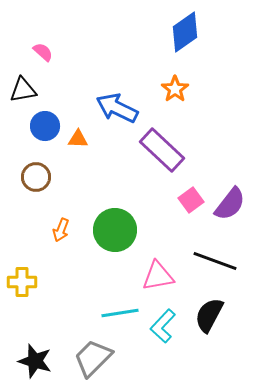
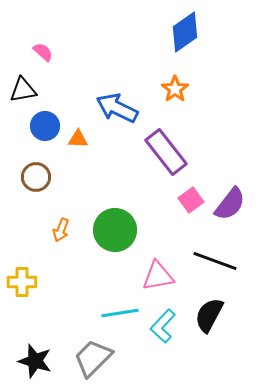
purple rectangle: moved 4 px right, 2 px down; rotated 9 degrees clockwise
